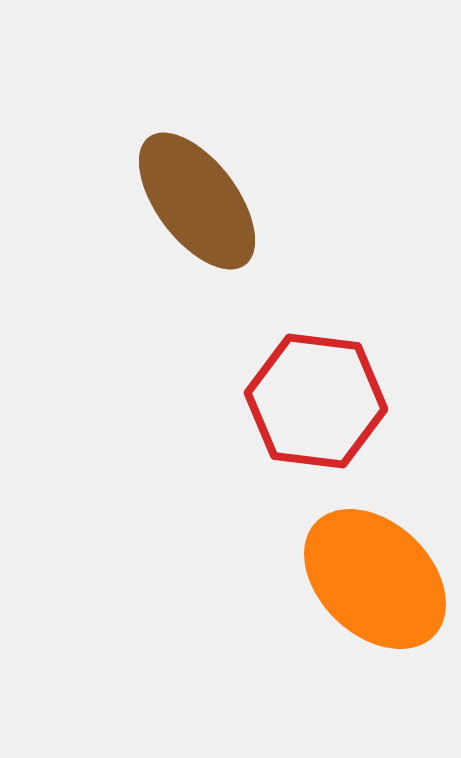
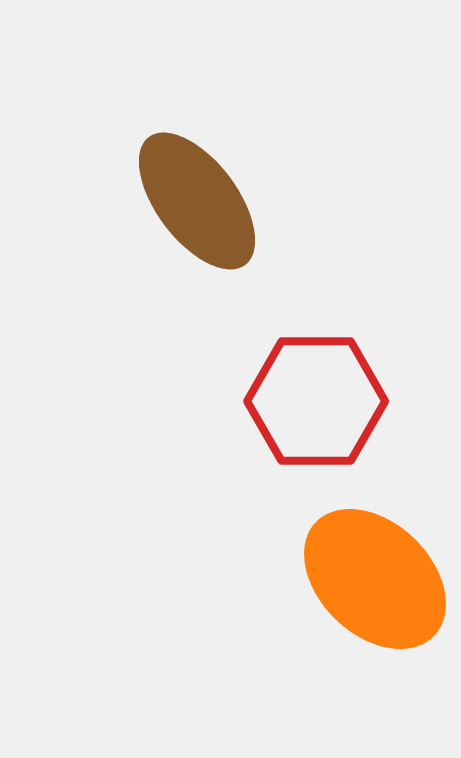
red hexagon: rotated 7 degrees counterclockwise
